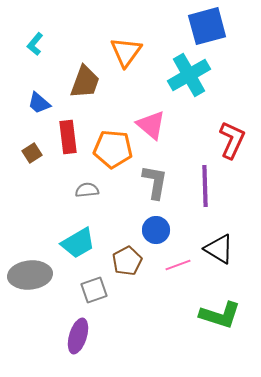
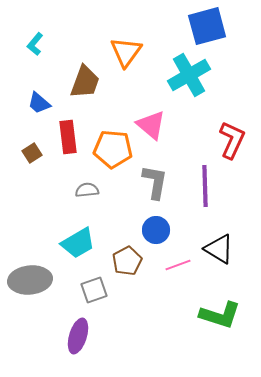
gray ellipse: moved 5 px down
